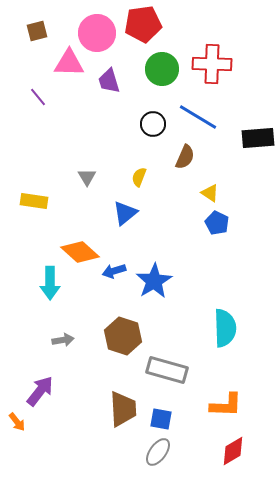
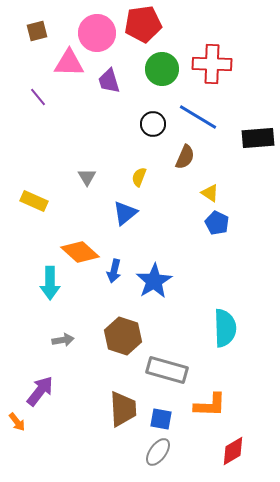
yellow rectangle: rotated 16 degrees clockwise
blue arrow: rotated 60 degrees counterclockwise
orange L-shape: moved 16 px left
